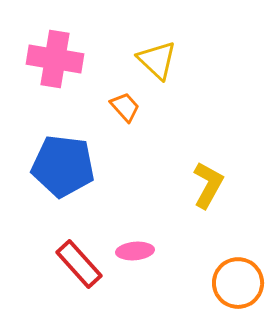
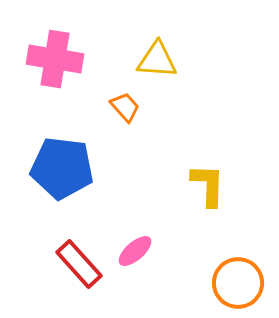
yellow triangle: rotated 39 degrees counterclockwise
blue pentagon: moved 1 px left, 2 px down
yellow L-shape: rotated 27 degrees counterclockwise
pink ellipse: rotated 36 degrees counterclockwise
